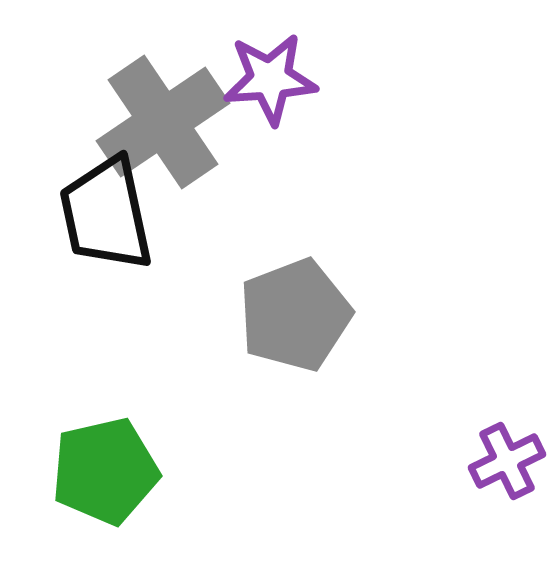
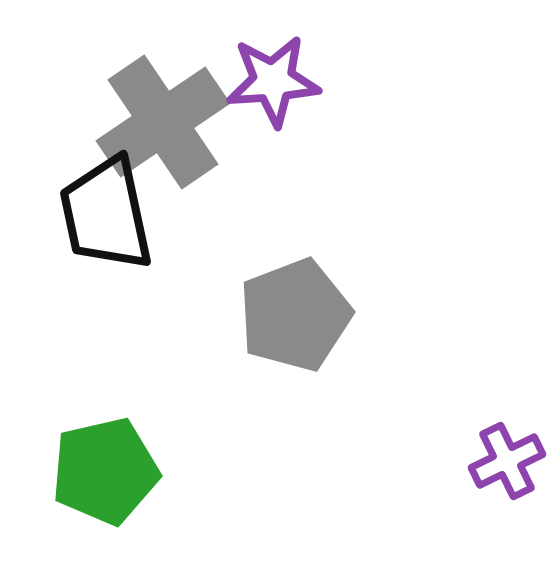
purple star: moved 3 px right, 2 px down
